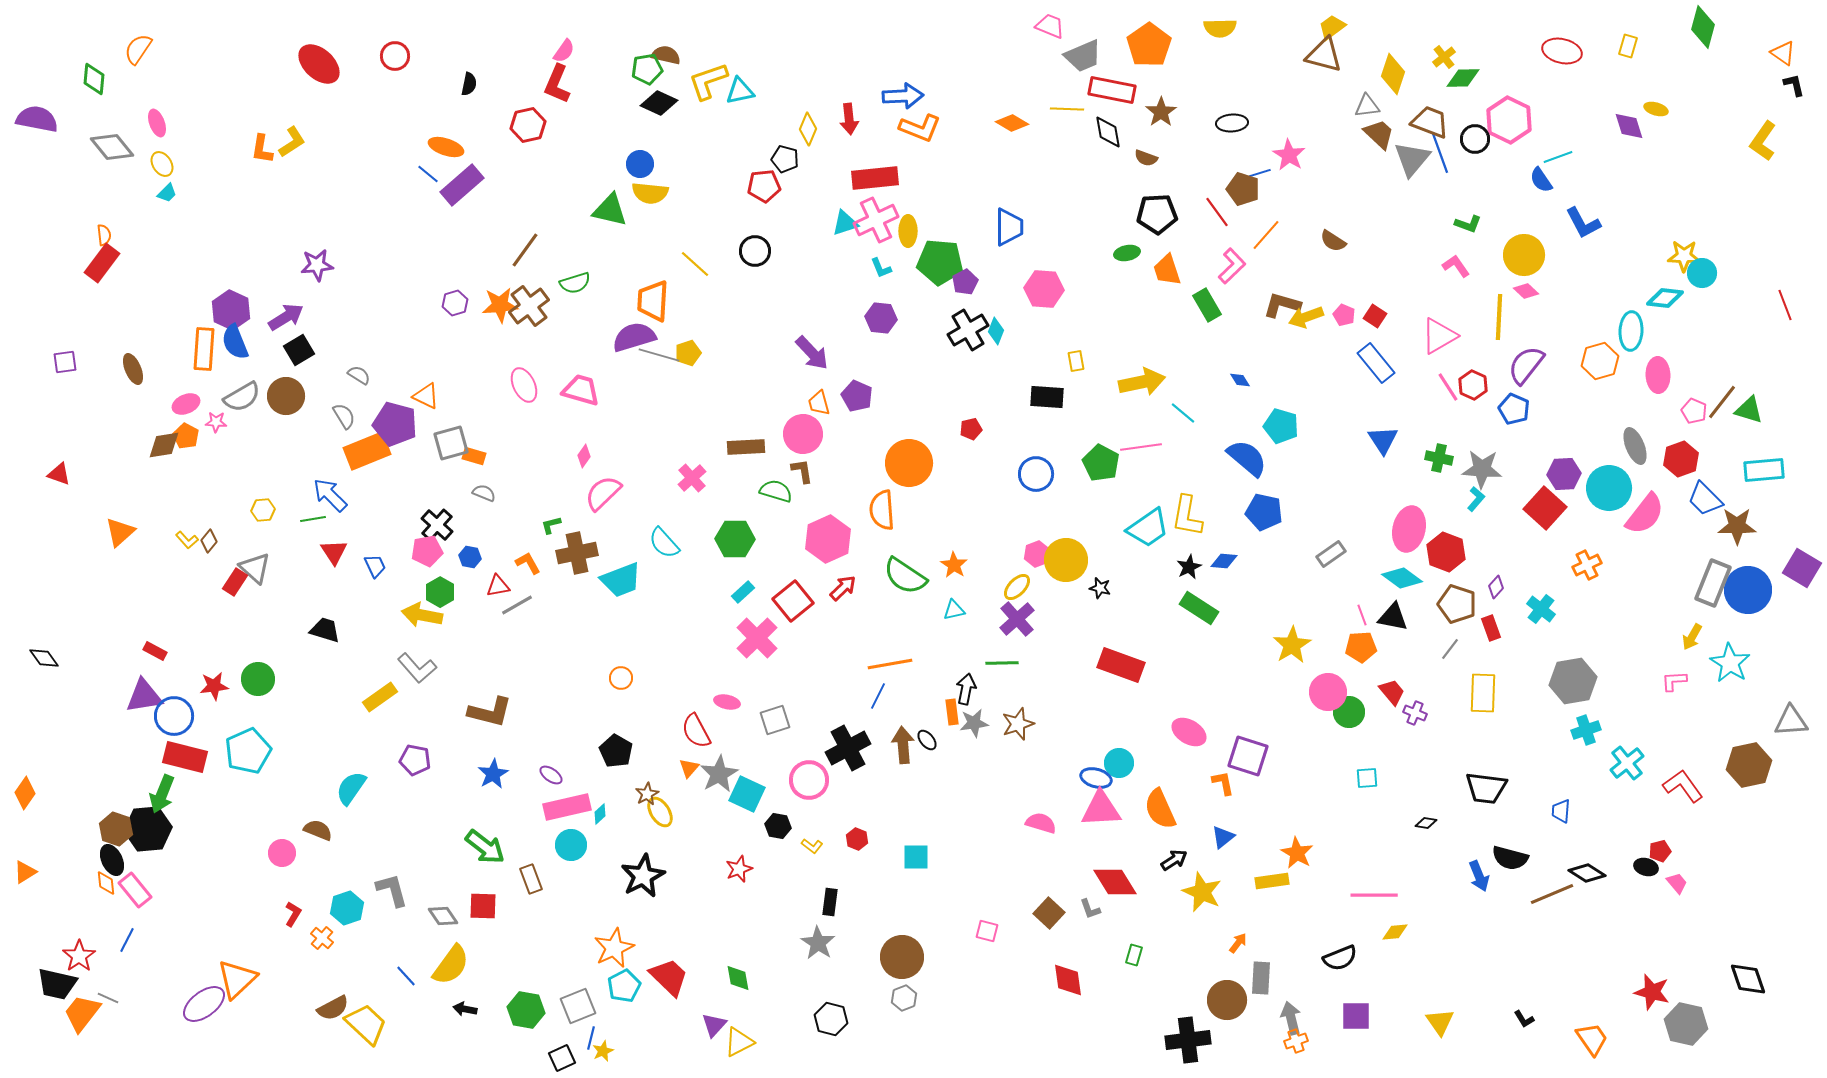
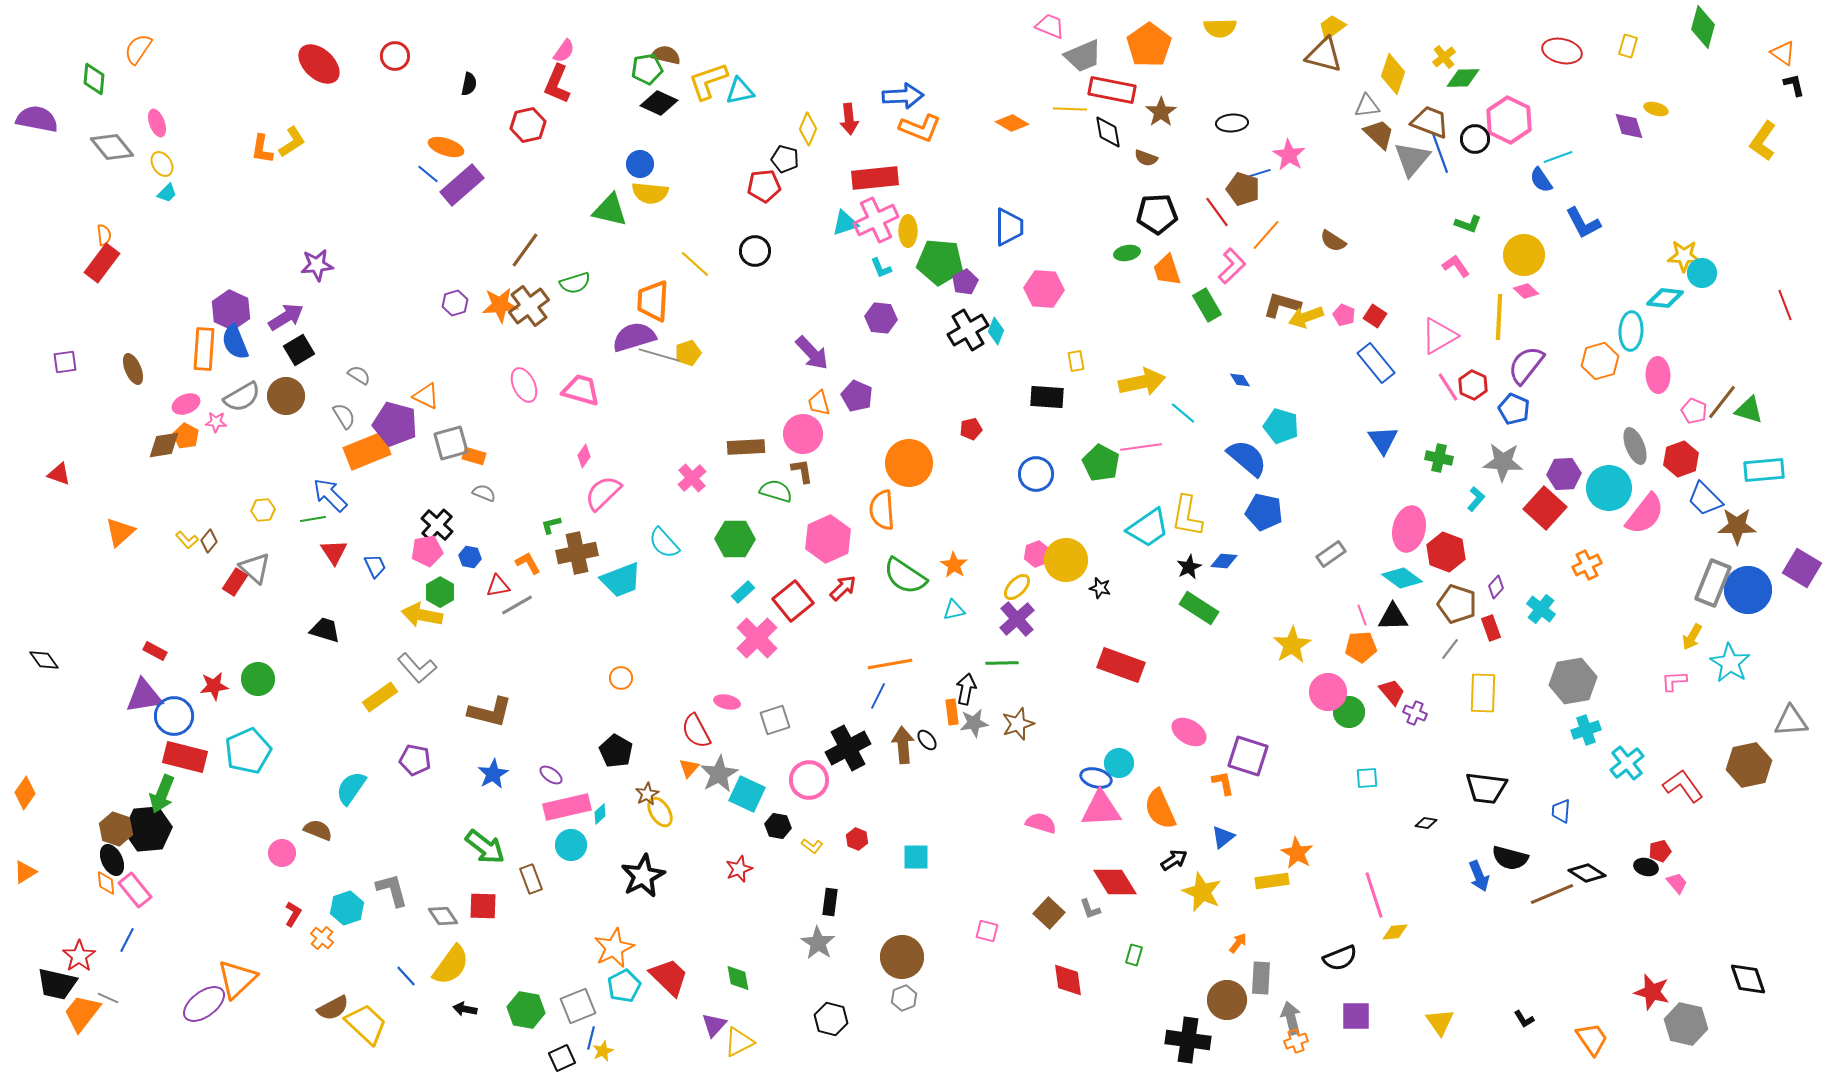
yellow line at (1067, 109): moved 3 px right
gray star at (1482, 469): moved 21 px right, 7 px up
black triangle at (1393, 617): rotated 12 degrees counterclockwise
black diamond at (44, 658): moved 2 px down
pink line at (1374, 895): rotated 72 degrees clockwise
black cross at (1188, 1040): rotated 15 degrees clockwise
